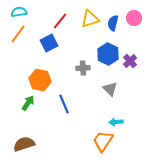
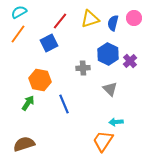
cyan semicircle: rotated 21 degrees counterclockwise
